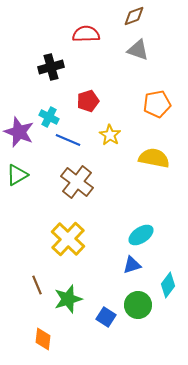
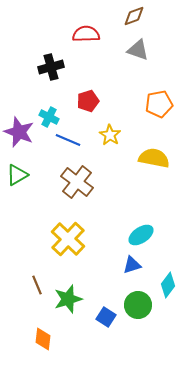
orange pentagon: moved 2 px right
